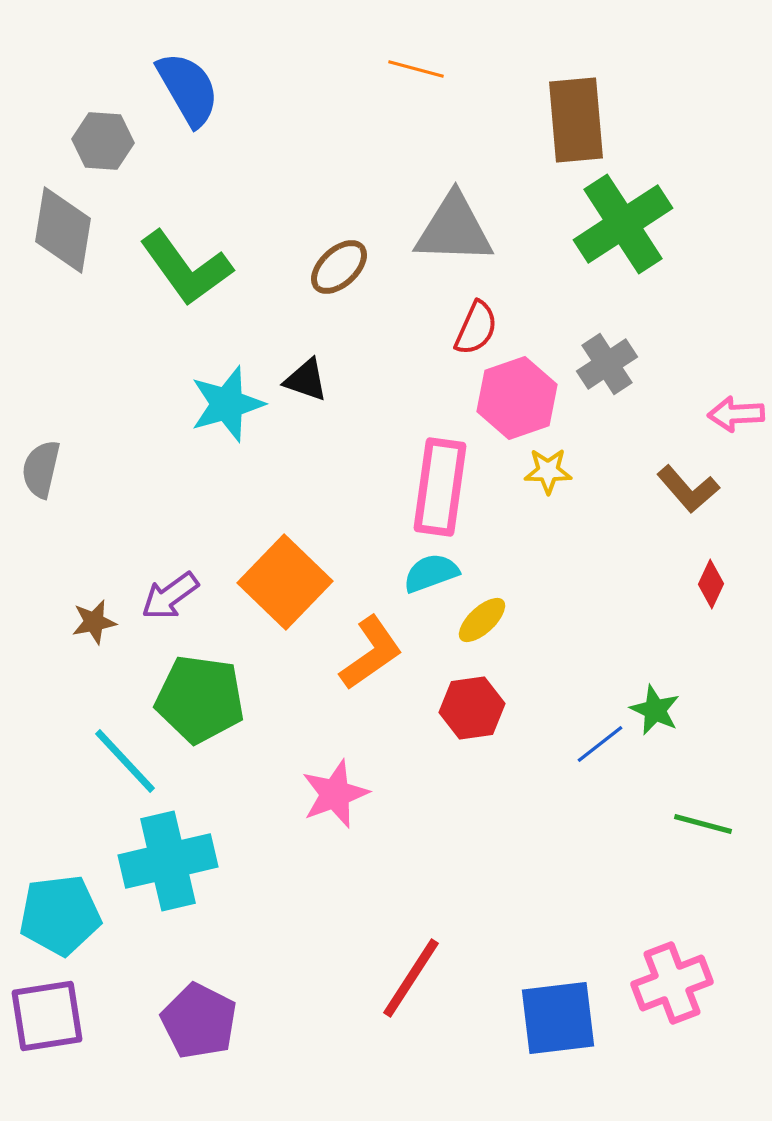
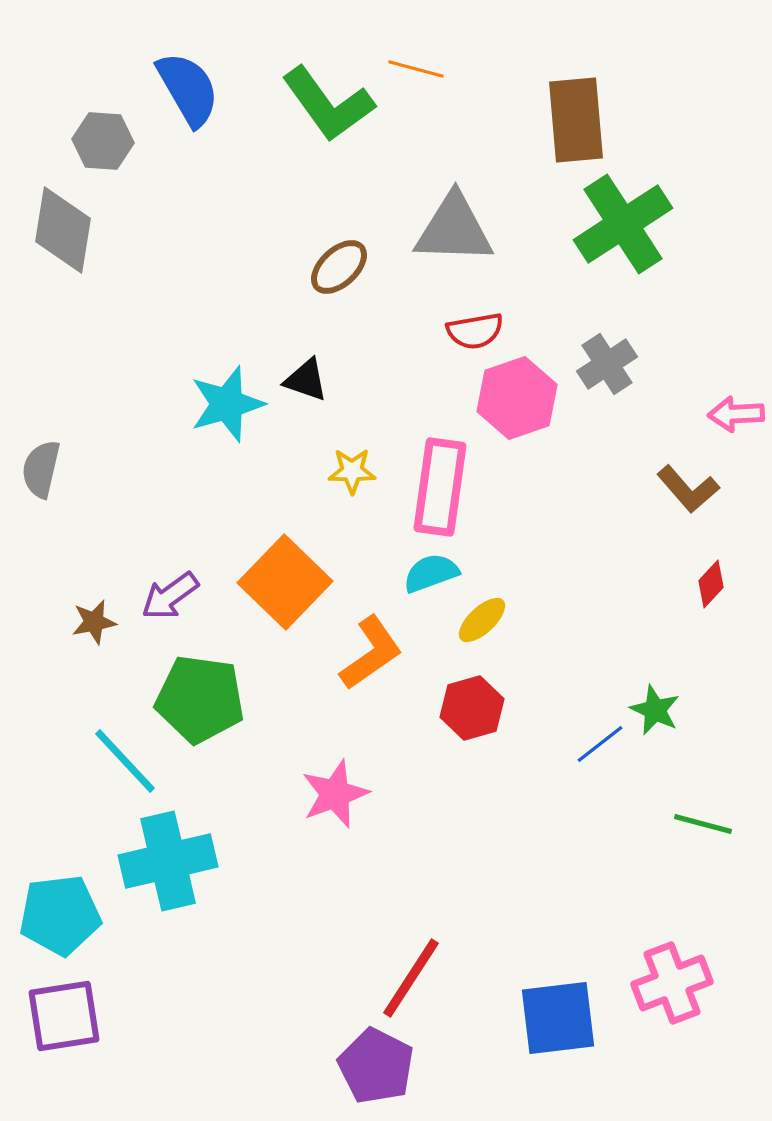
green L-shape: moved 142 px right, 164 px up
red semicircle: moved 1 px left, 3 px down; rotated 56 degrees clockwise
yellow star: moved 196 px left
red diamond: rotated 18 degrees clockwise
red hexagon: rotated 8 degrees counterclockwise
purple square: moved 17 px right
purple pentagon: moved 177 px right, 45 px down
